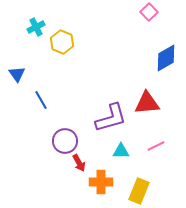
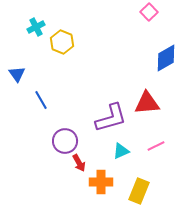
cyan triangle: rotated 24 degrees counterclockwise
